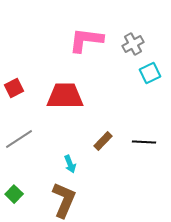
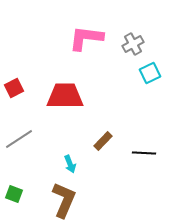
pink L-shape: moved 2 px up
black line: moved 11 px down
green square: rotated 24 degrees counterclockwise
